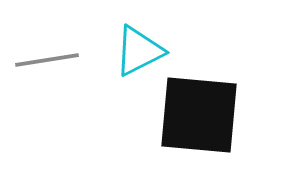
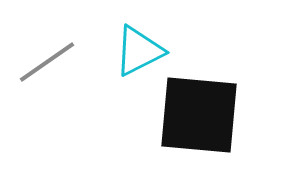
gray line: moved 2 px down; rotated 26 degrees counterclockwise
